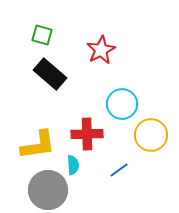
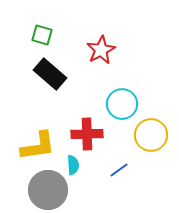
yellow L-shape: moved 1 px down
